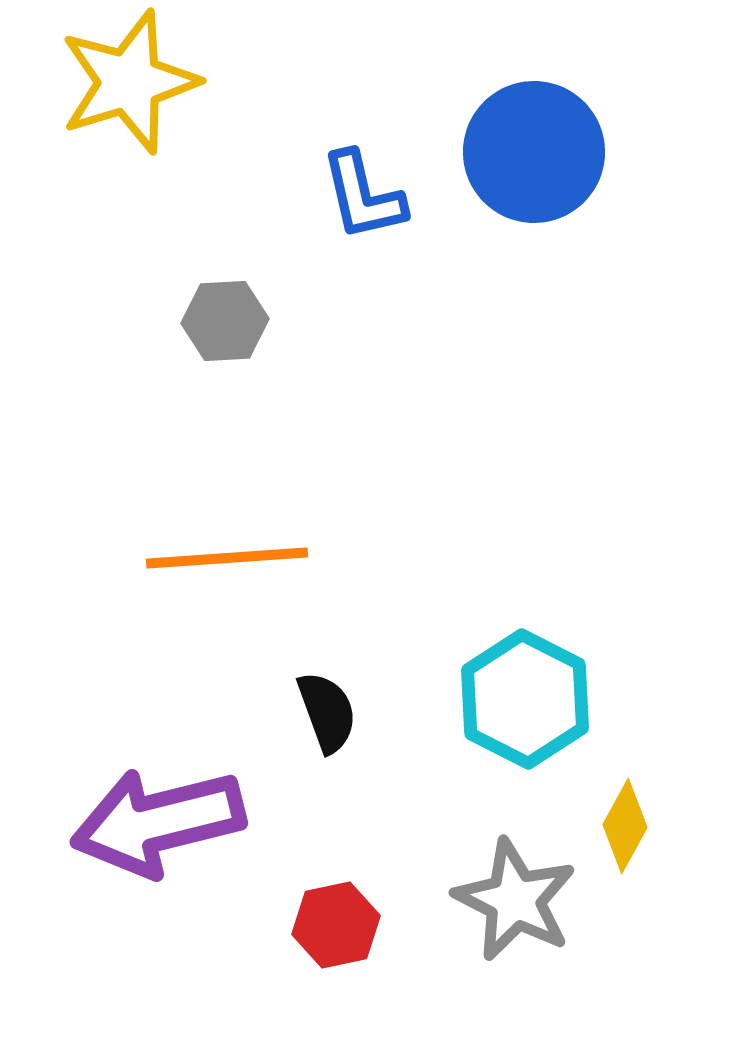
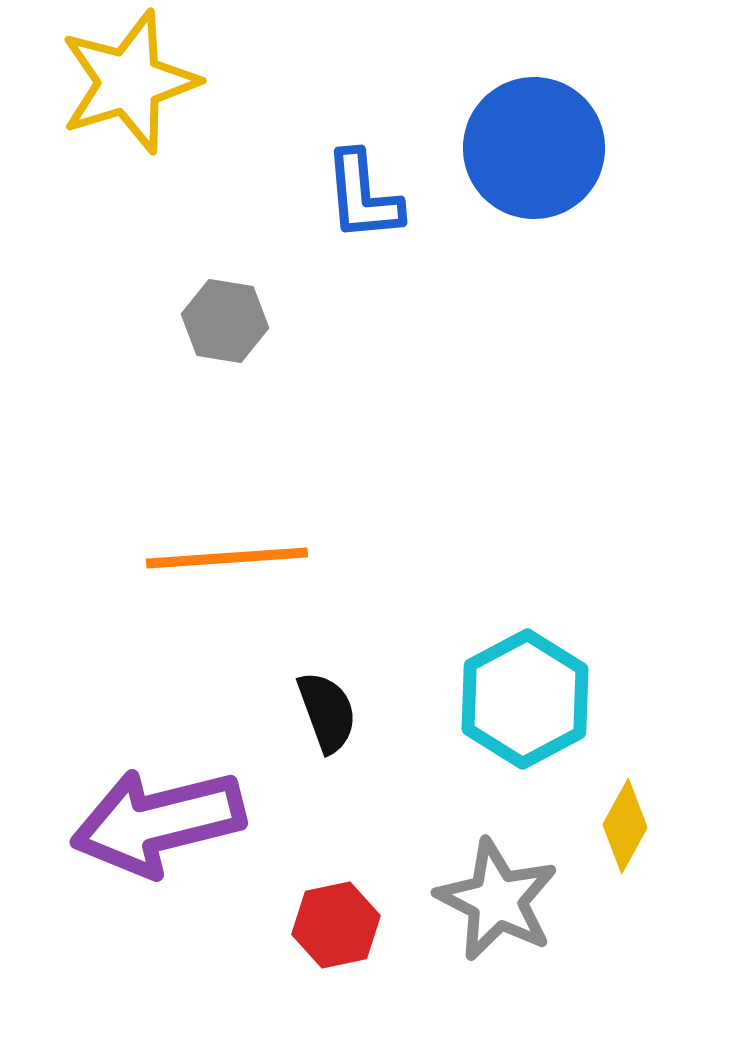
blue circle: moved 4 px up
blue L-shape: rotated 8 degrees clockwise
gray hexagon: rotated 12 degrees clockwise
cyan hexagon: rotated 5 degrees clockwise
gray star: moved 18 px left
